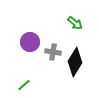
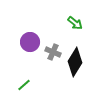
gray cross: rotated 14 degrees clockwise
